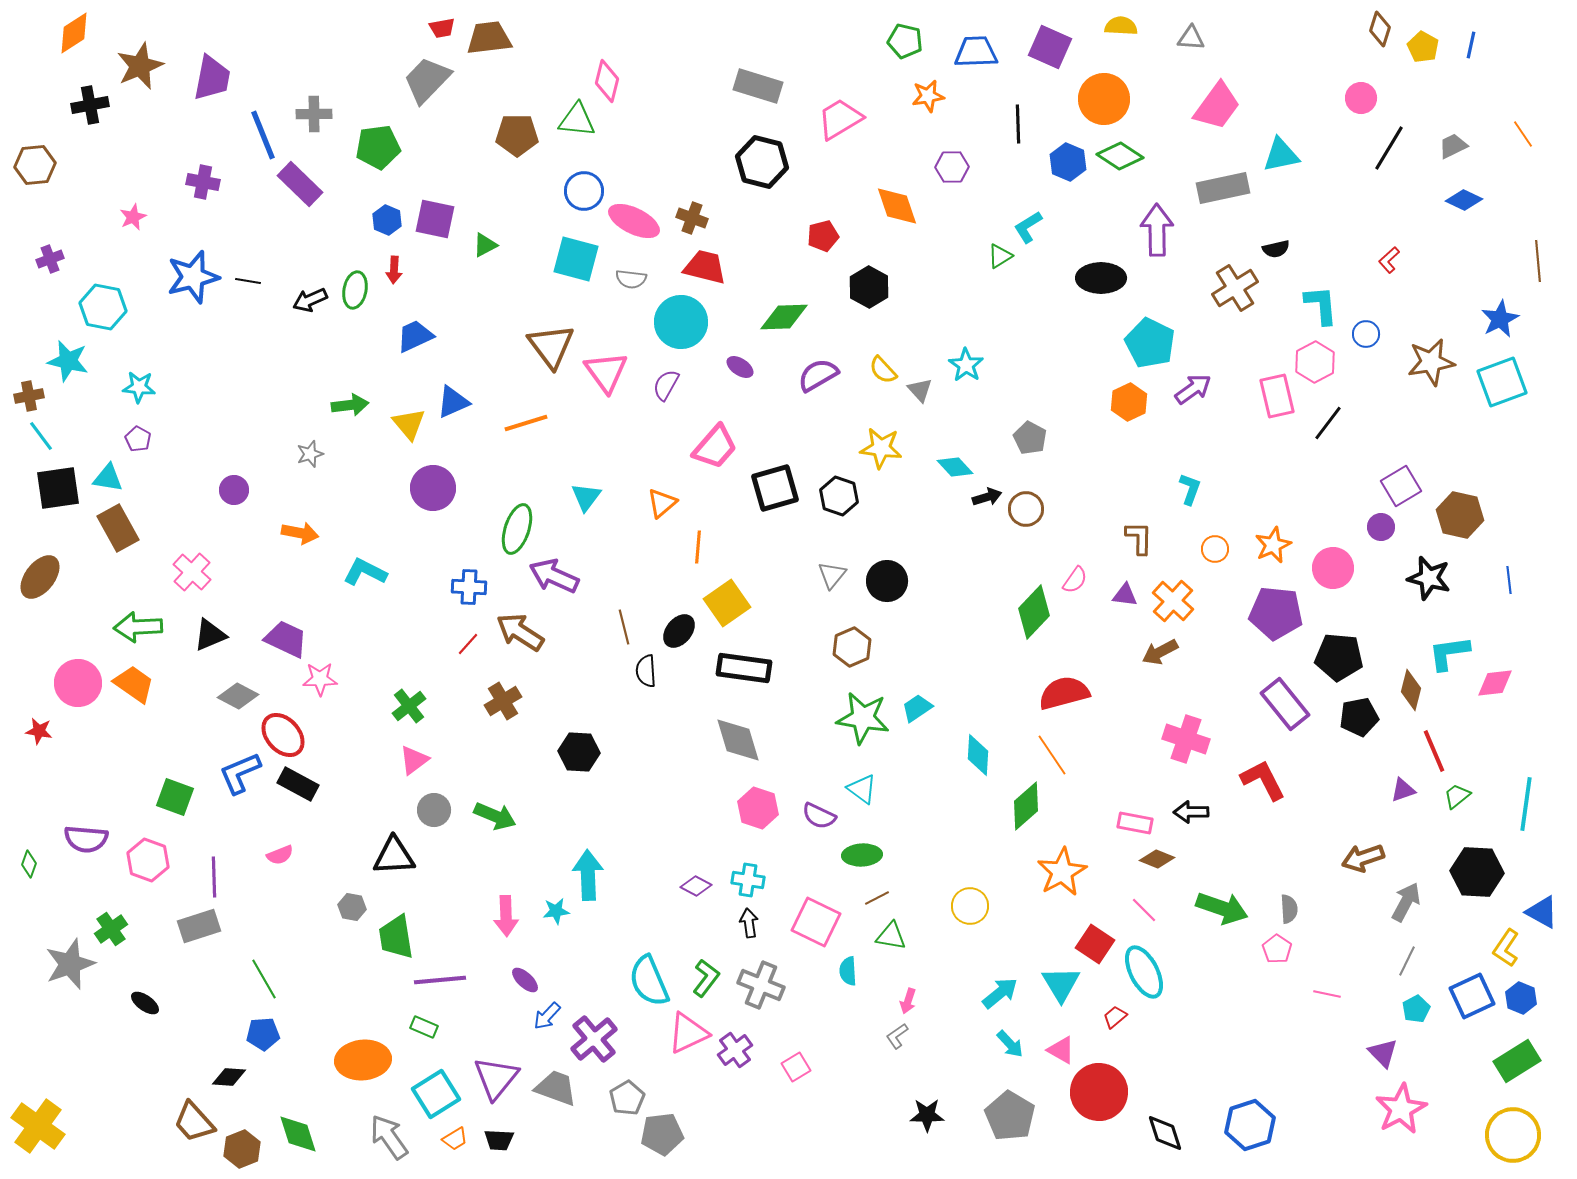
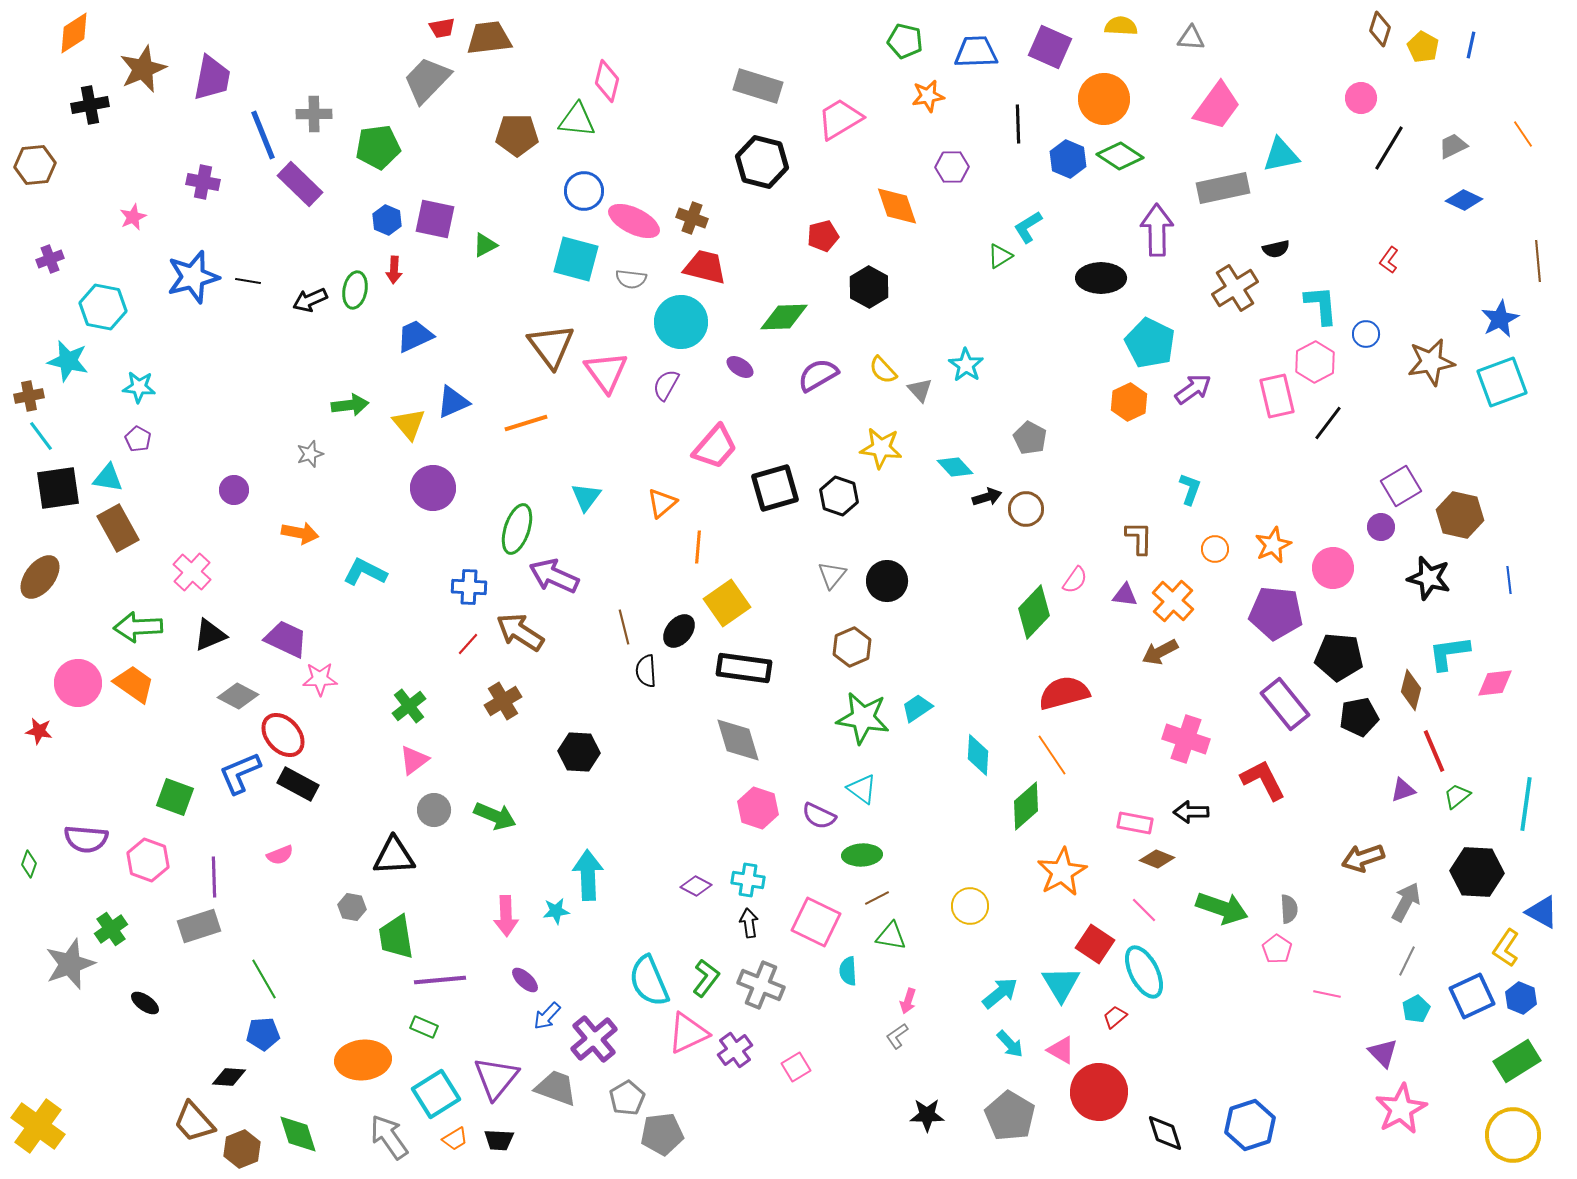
brown star at (140, 66): moved 3 px right, 3 px down
blue hexagon at (1068, 162): moved 3 px up
red L-shape at (1389, 260): rotated 12 degrees counterclockwise
